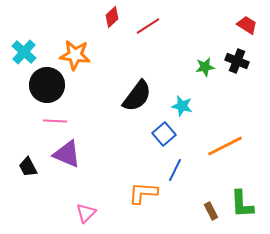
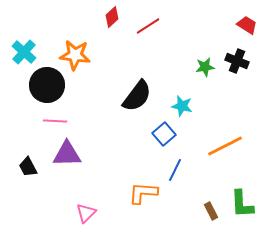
purple triangle: rotated 24 degrees counterclockwise
